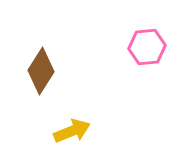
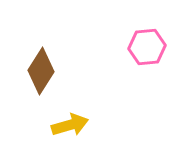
yellow arrow: moved 2 px left, 6 px up; rotated 6 degrees clockwise
